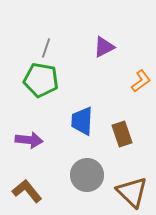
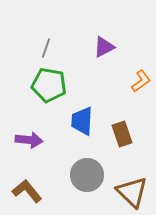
green pentagon: moved 8 px right, 5 px down
